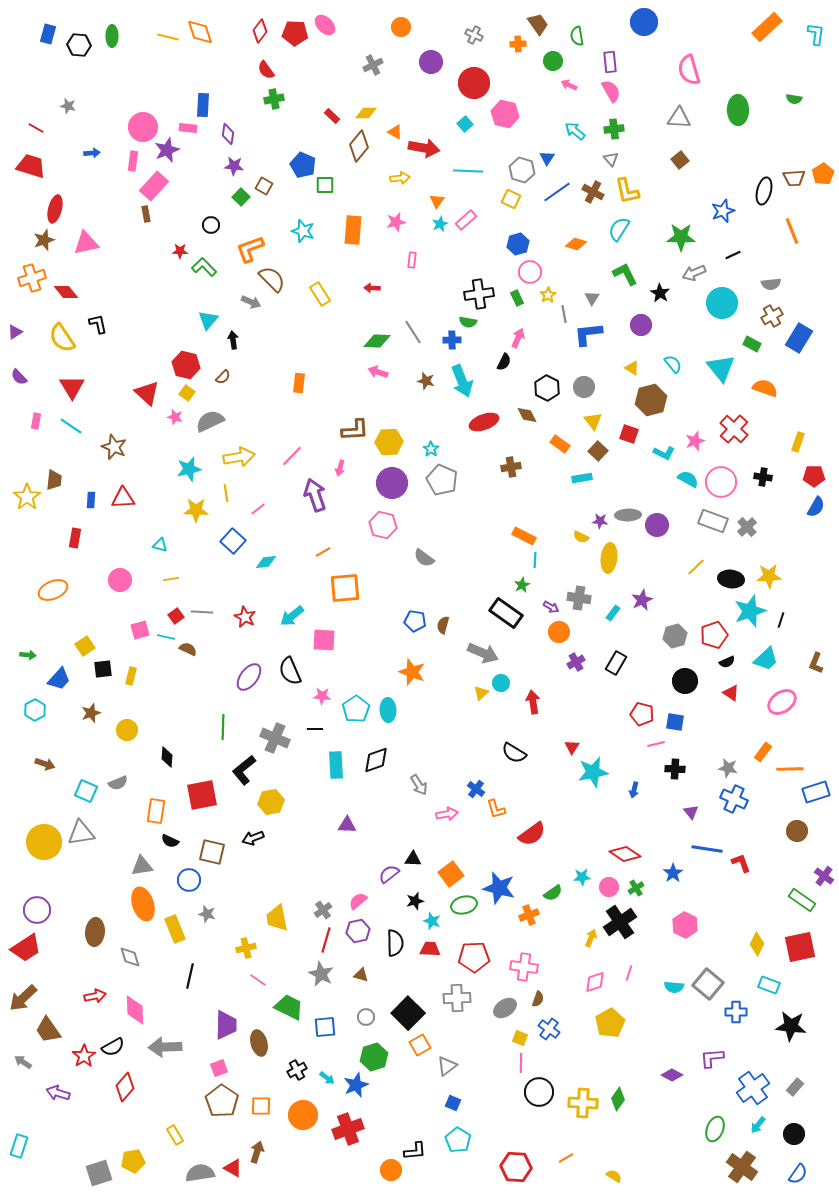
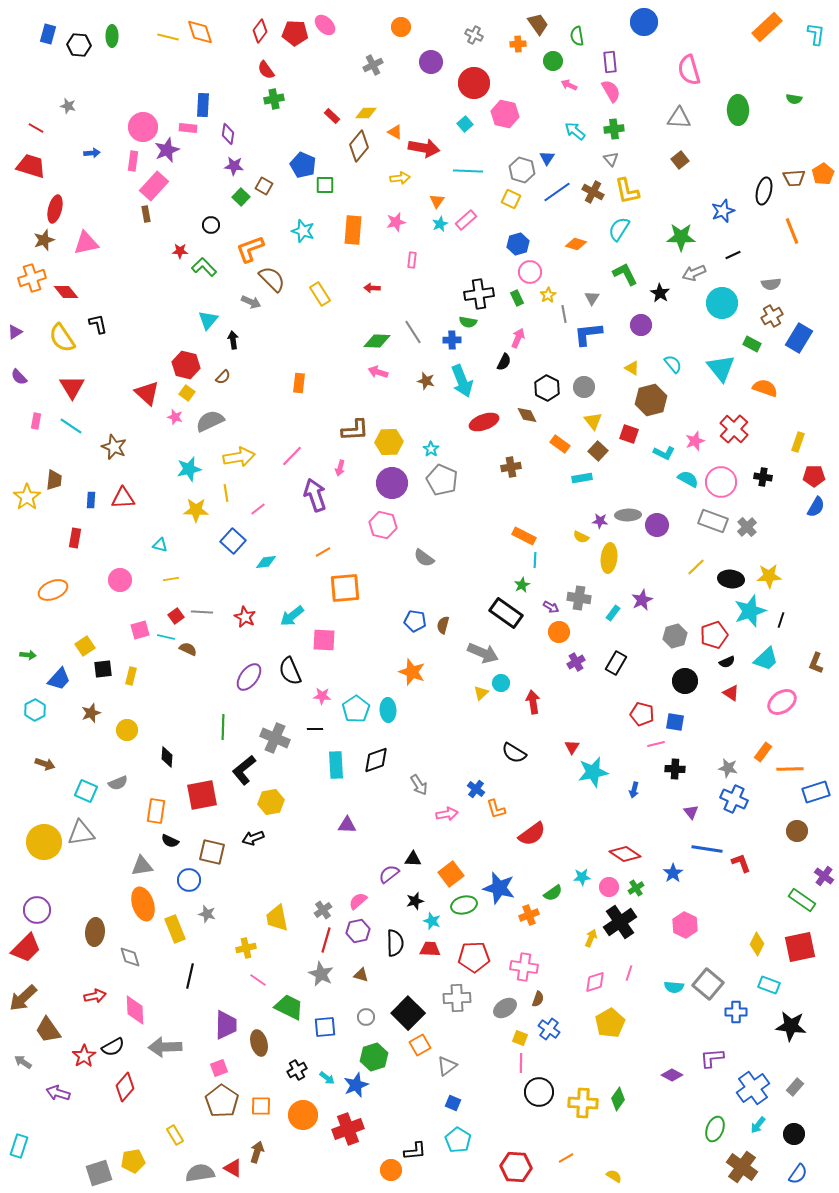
red trapezoid at (26, 948): rotated 12 degrees counterclockwise
